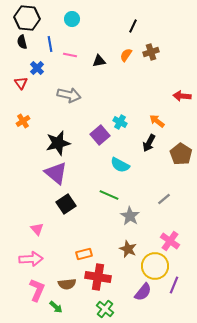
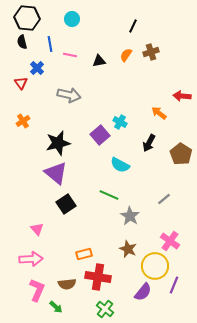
orange arrow: moved 2 px right, 8 px up
